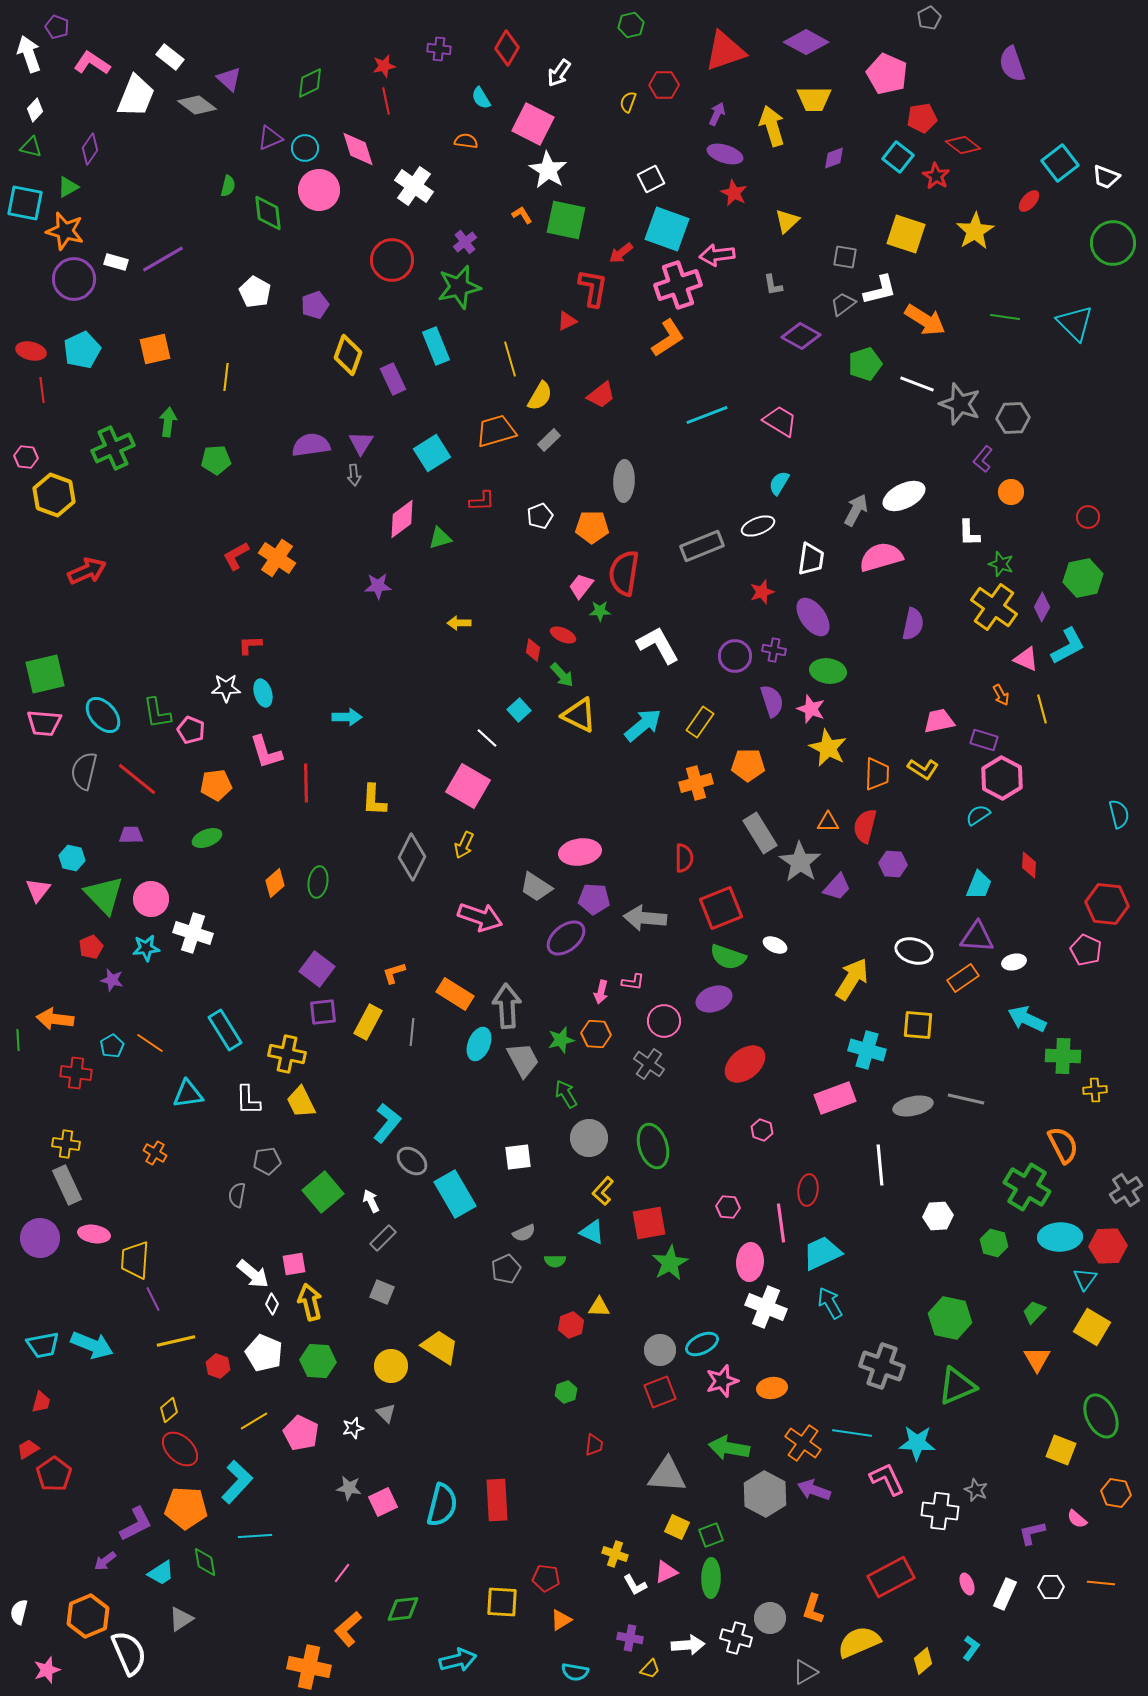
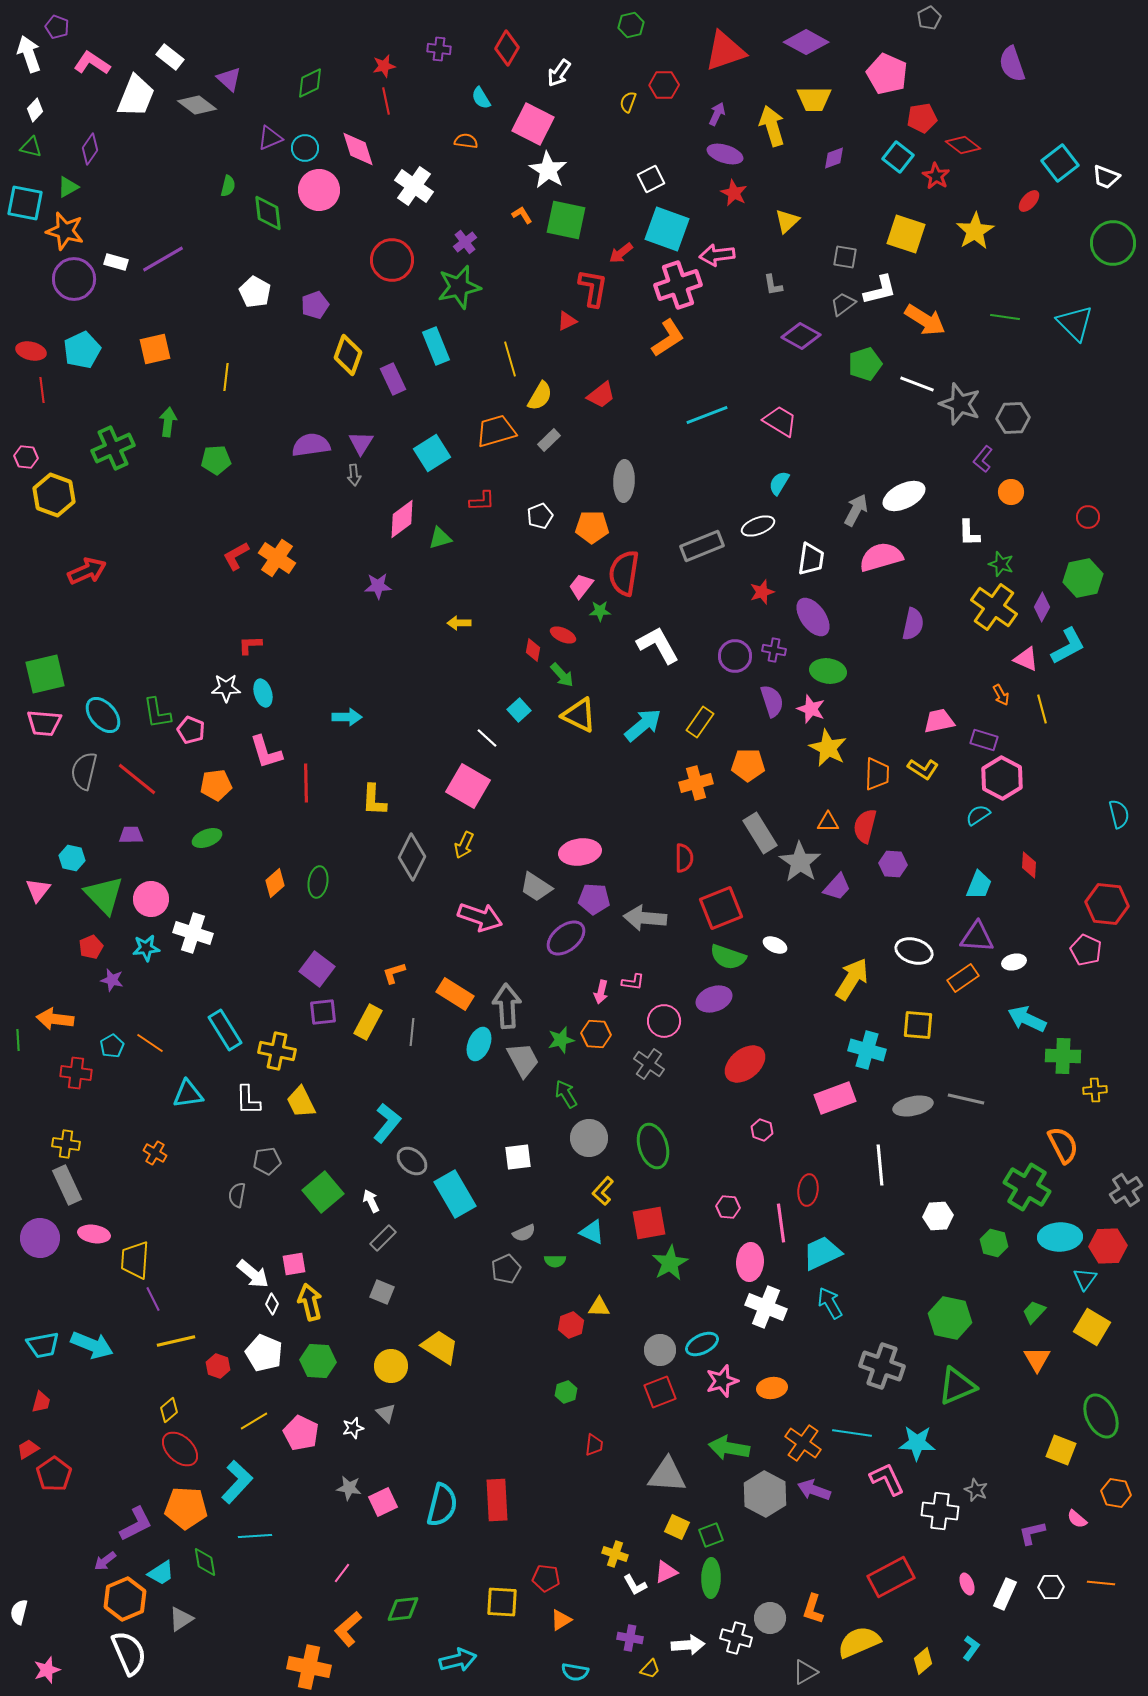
yellow cross at (287, 1054): moved 10 px left, 3 px up
orange hexagon at (88, 1616): moved 37 px right, 17 px up
